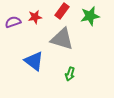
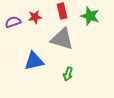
red rectangle: rotated 49 degrees counterclockwise
green star: rotated 30 degrees clockwise
blue triangle: rotated 50 degrees counterclockwise
green arrow: moved 2 px left
